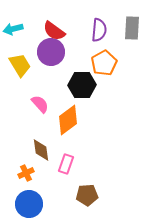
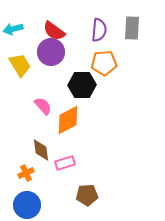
orange pentagon: rotated 25 degrees clockwise
pink semicircle: moved 3 px right, 2 px down
orange diamond: rotated 8 degrees clockwise
pink rectangle: moved 1 px left, 1 px up; rotated 54 degrees clockwise
blue circle: moved 2 px left, 1 px down
